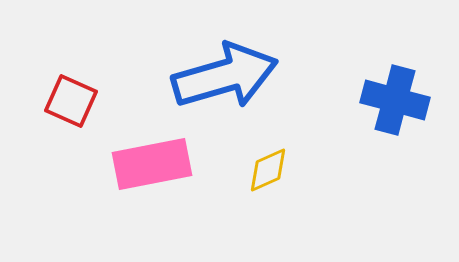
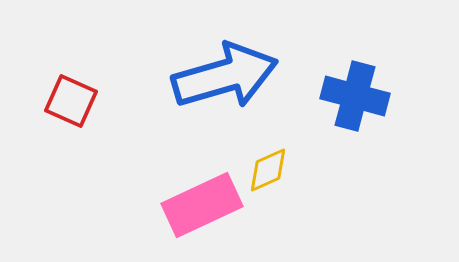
blue cross: moved 40 px left, 4 px up
pink rectangle: moved 50 px right, 41 px down; rotated 14 degrees counterclockwise
